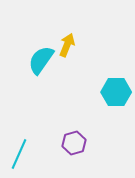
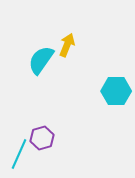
cyan hexagon: moved 1 px up
purple hexagon: moved 32 px left, 5 px up
